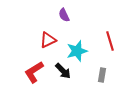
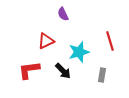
purple semicircle: moved 1 px left, 1 px up
red triangle: moved 2 px left, 1 px down
cyan star: moved 2 px right, 1 px down
red L-shape: moved 5 px left, 2 px up; rotated 25 degrees clockwise
